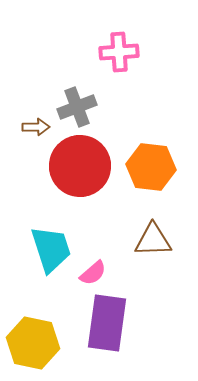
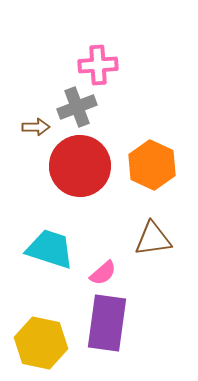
pink cross: moved 21 px left, 13 px down
orange hexagon: moved 1 px right, 2 px up; rotated 18 degrees clockwise
brown triangle: moved 1 px up; rotated 6 degrees counterclockwise
cyan trapezoid: moved 1 px left; rotated 54 degrees counterclockwise
pink semicircle: moved 10 px right
yellow hexagon: moved 8 px right
